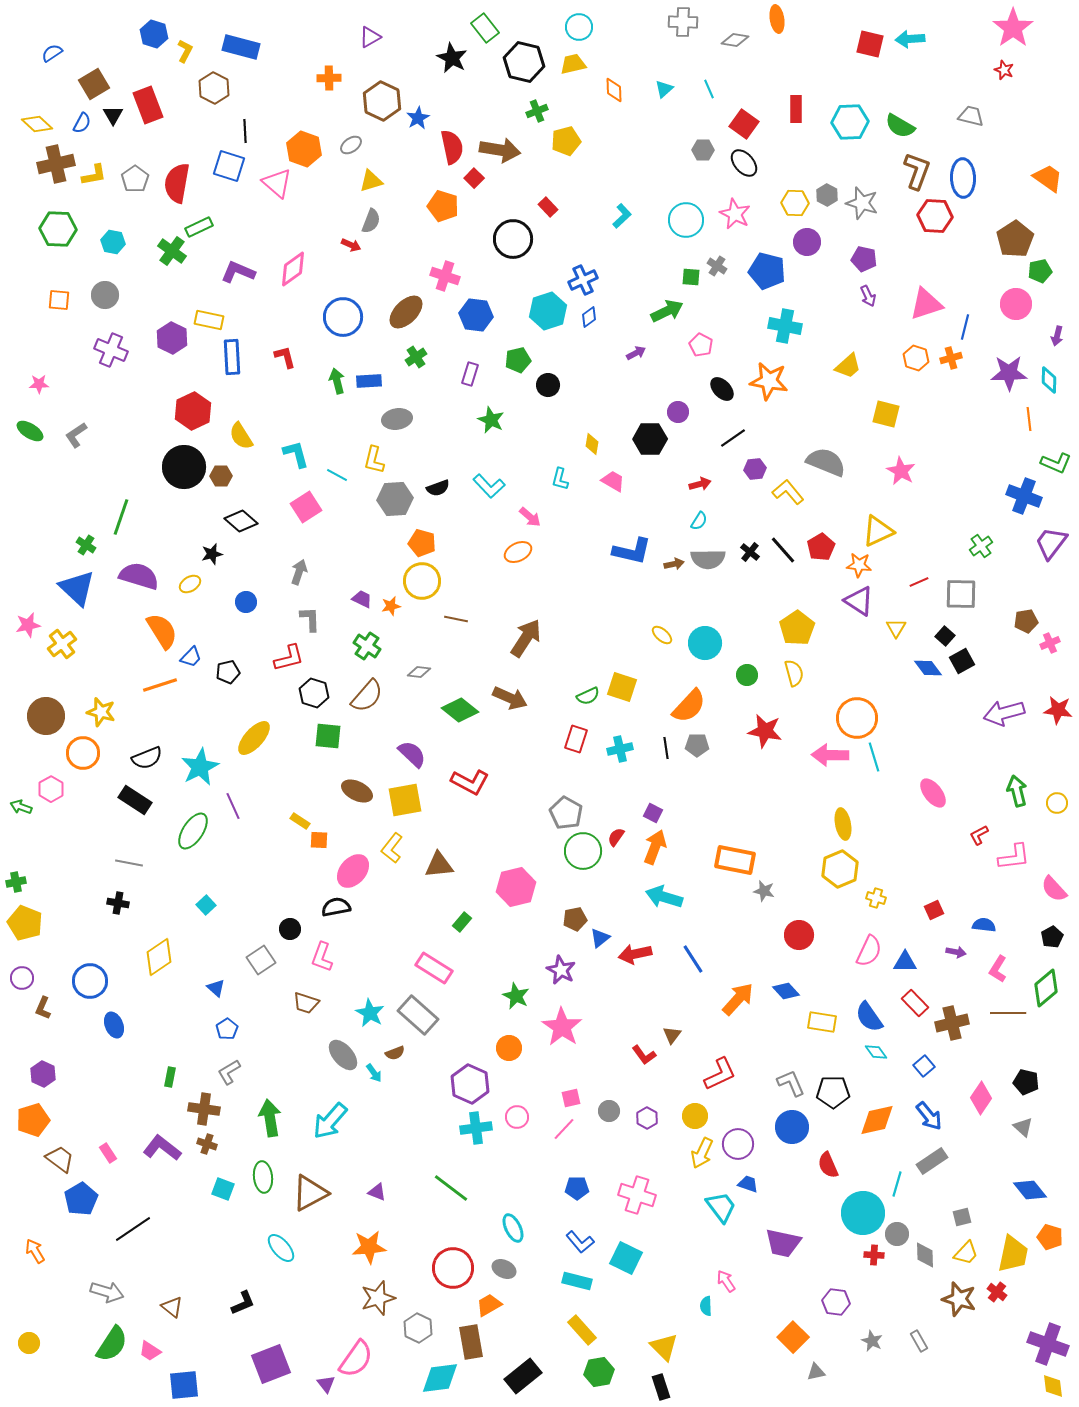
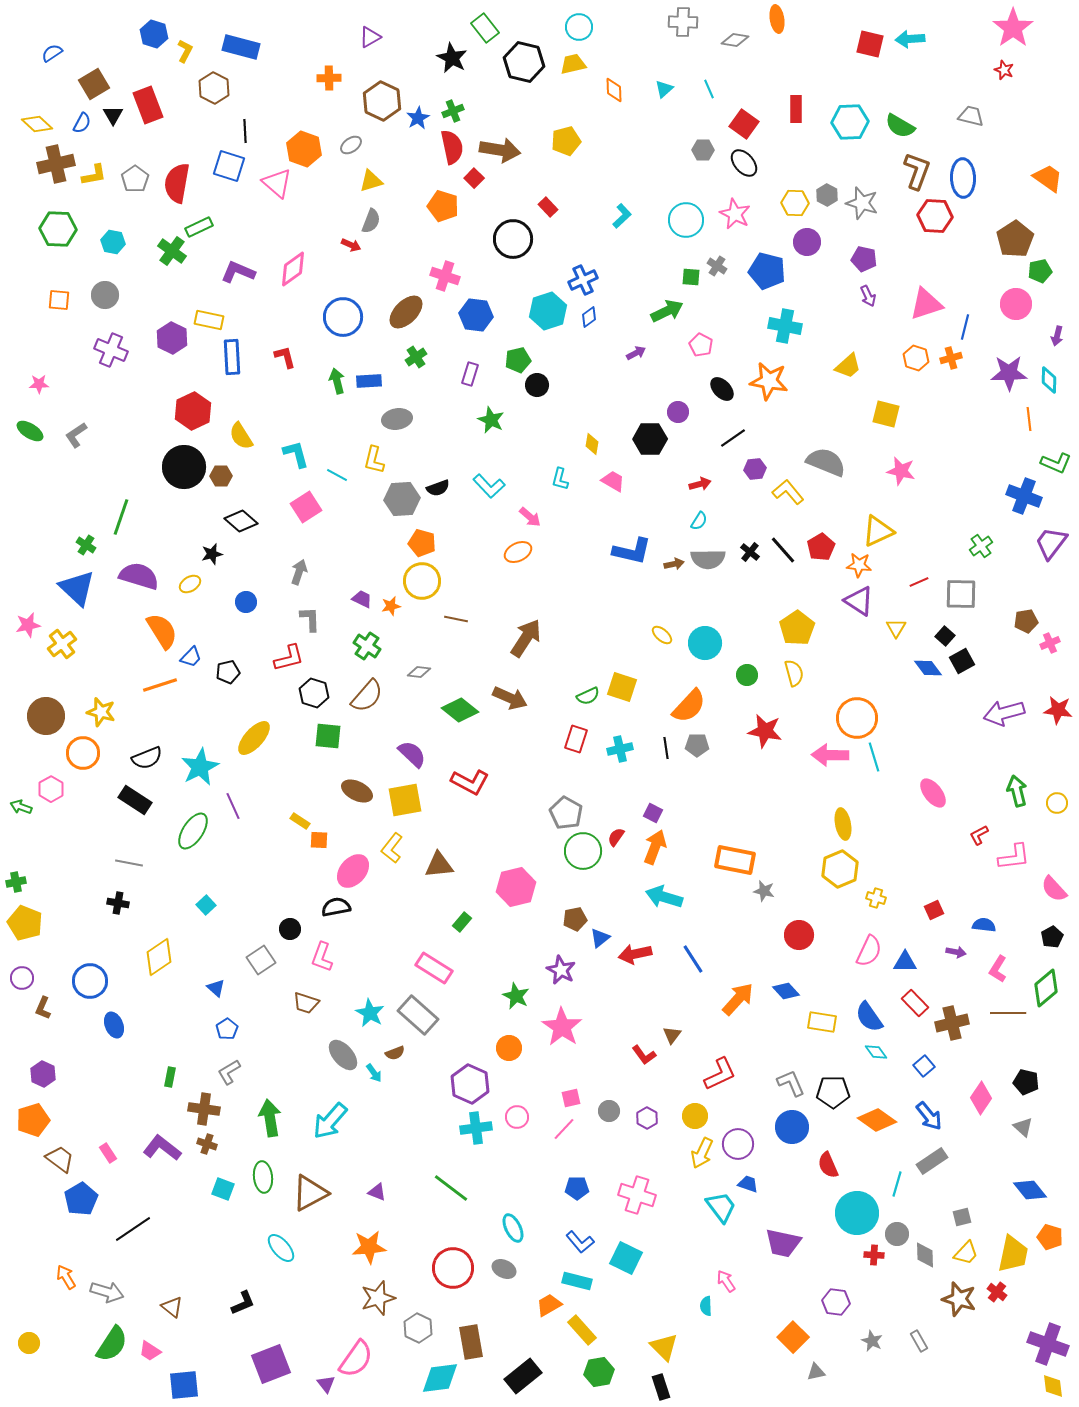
green cross at (537, 111): moved 84 px left
black circle at (548, 385): moved 11 px left
pink star at (901, 471): rotated 16 degrees counterclockwise
gray hexagon at (395, 499): moved 7 px right
orange diamond at (877, 1120): rotated 48 degrees clockwise
cyan circle at (863, 1213): moved 6 px left
orange arrow at (35, 1251): moved 31 px right, 26 px down
orange trapezoid at (489, 1305): moved 60 px right
